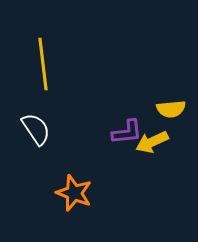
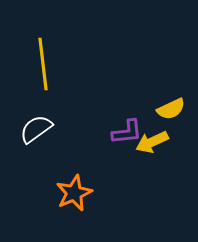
yellow semicircle: rotated 20 degrees counterclockwise
white semicircle: rotated 92 degrees counterclockwise
orange star: rotated 27 degrees clockwise
